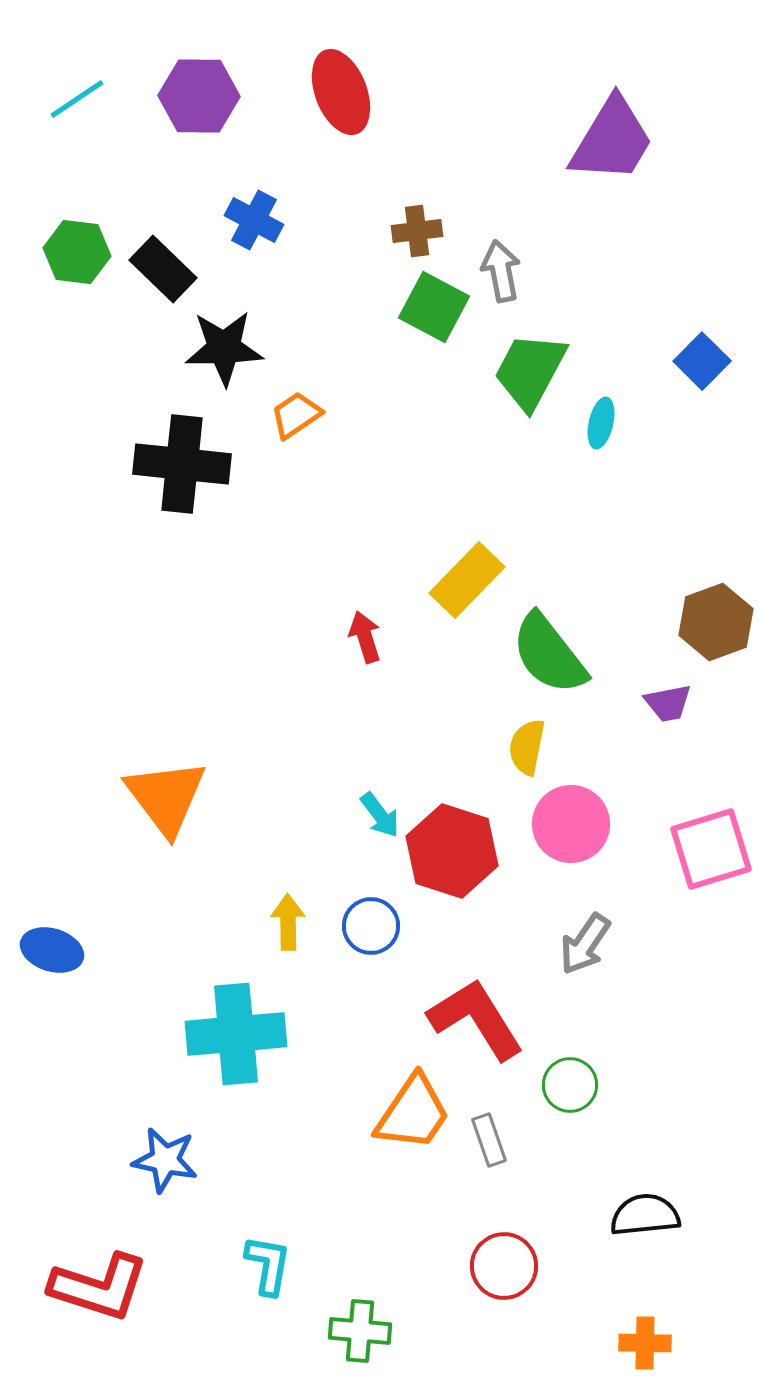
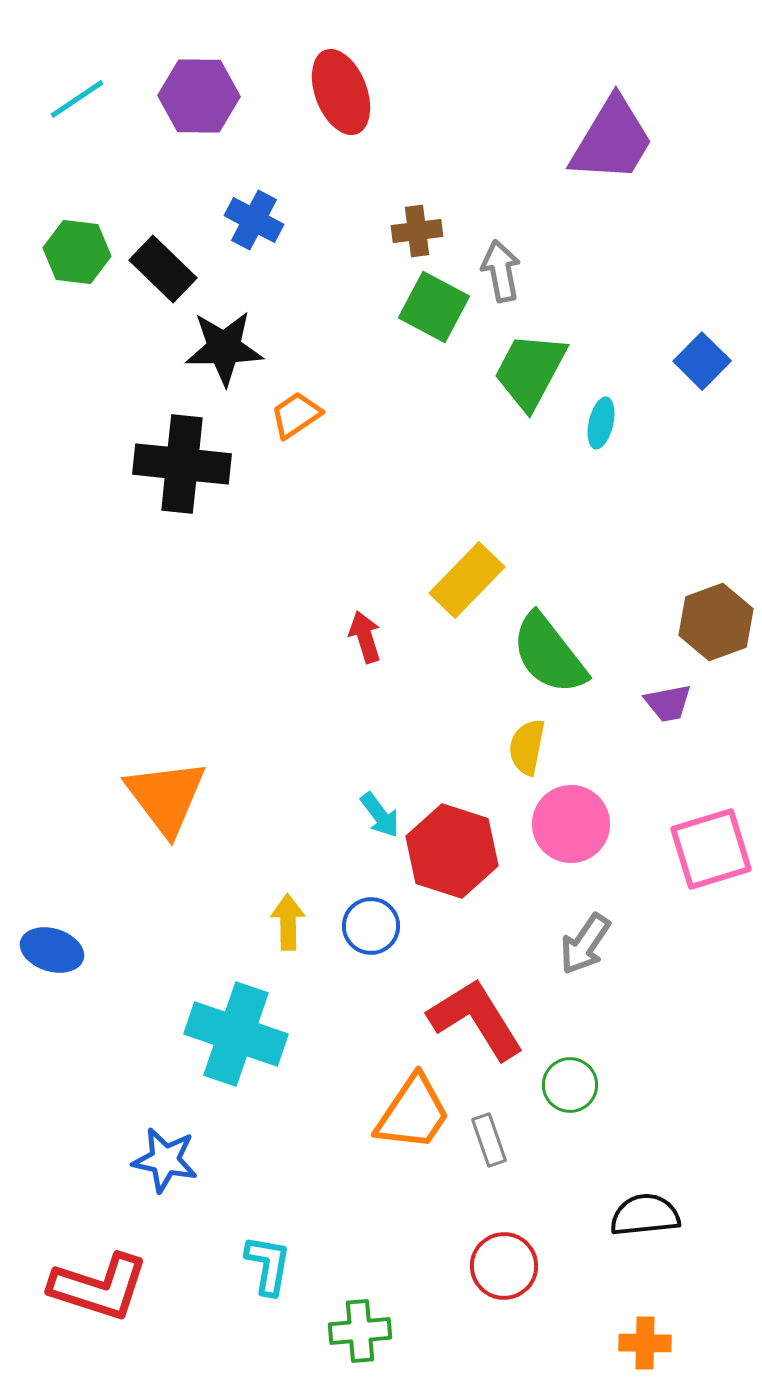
cyan cross at (236, 1034): rotated 24 degrees clockwise
green cross at (360, 1331): rotated 10 degrees counterclockwise
